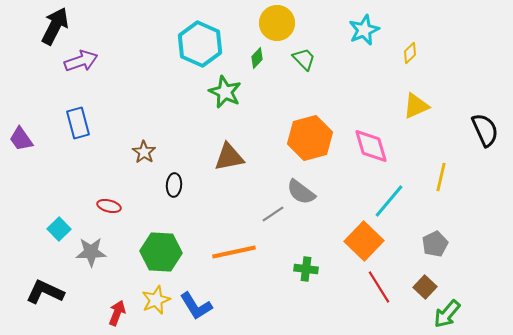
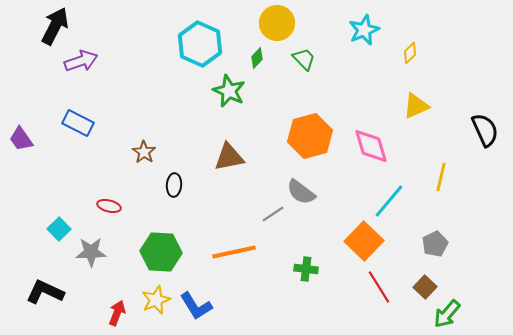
green star: moved 4 px right, 1 px up
blue rectangle: rotated 48 degrees counterclockwise
orange hexagon: moved 2 px up
